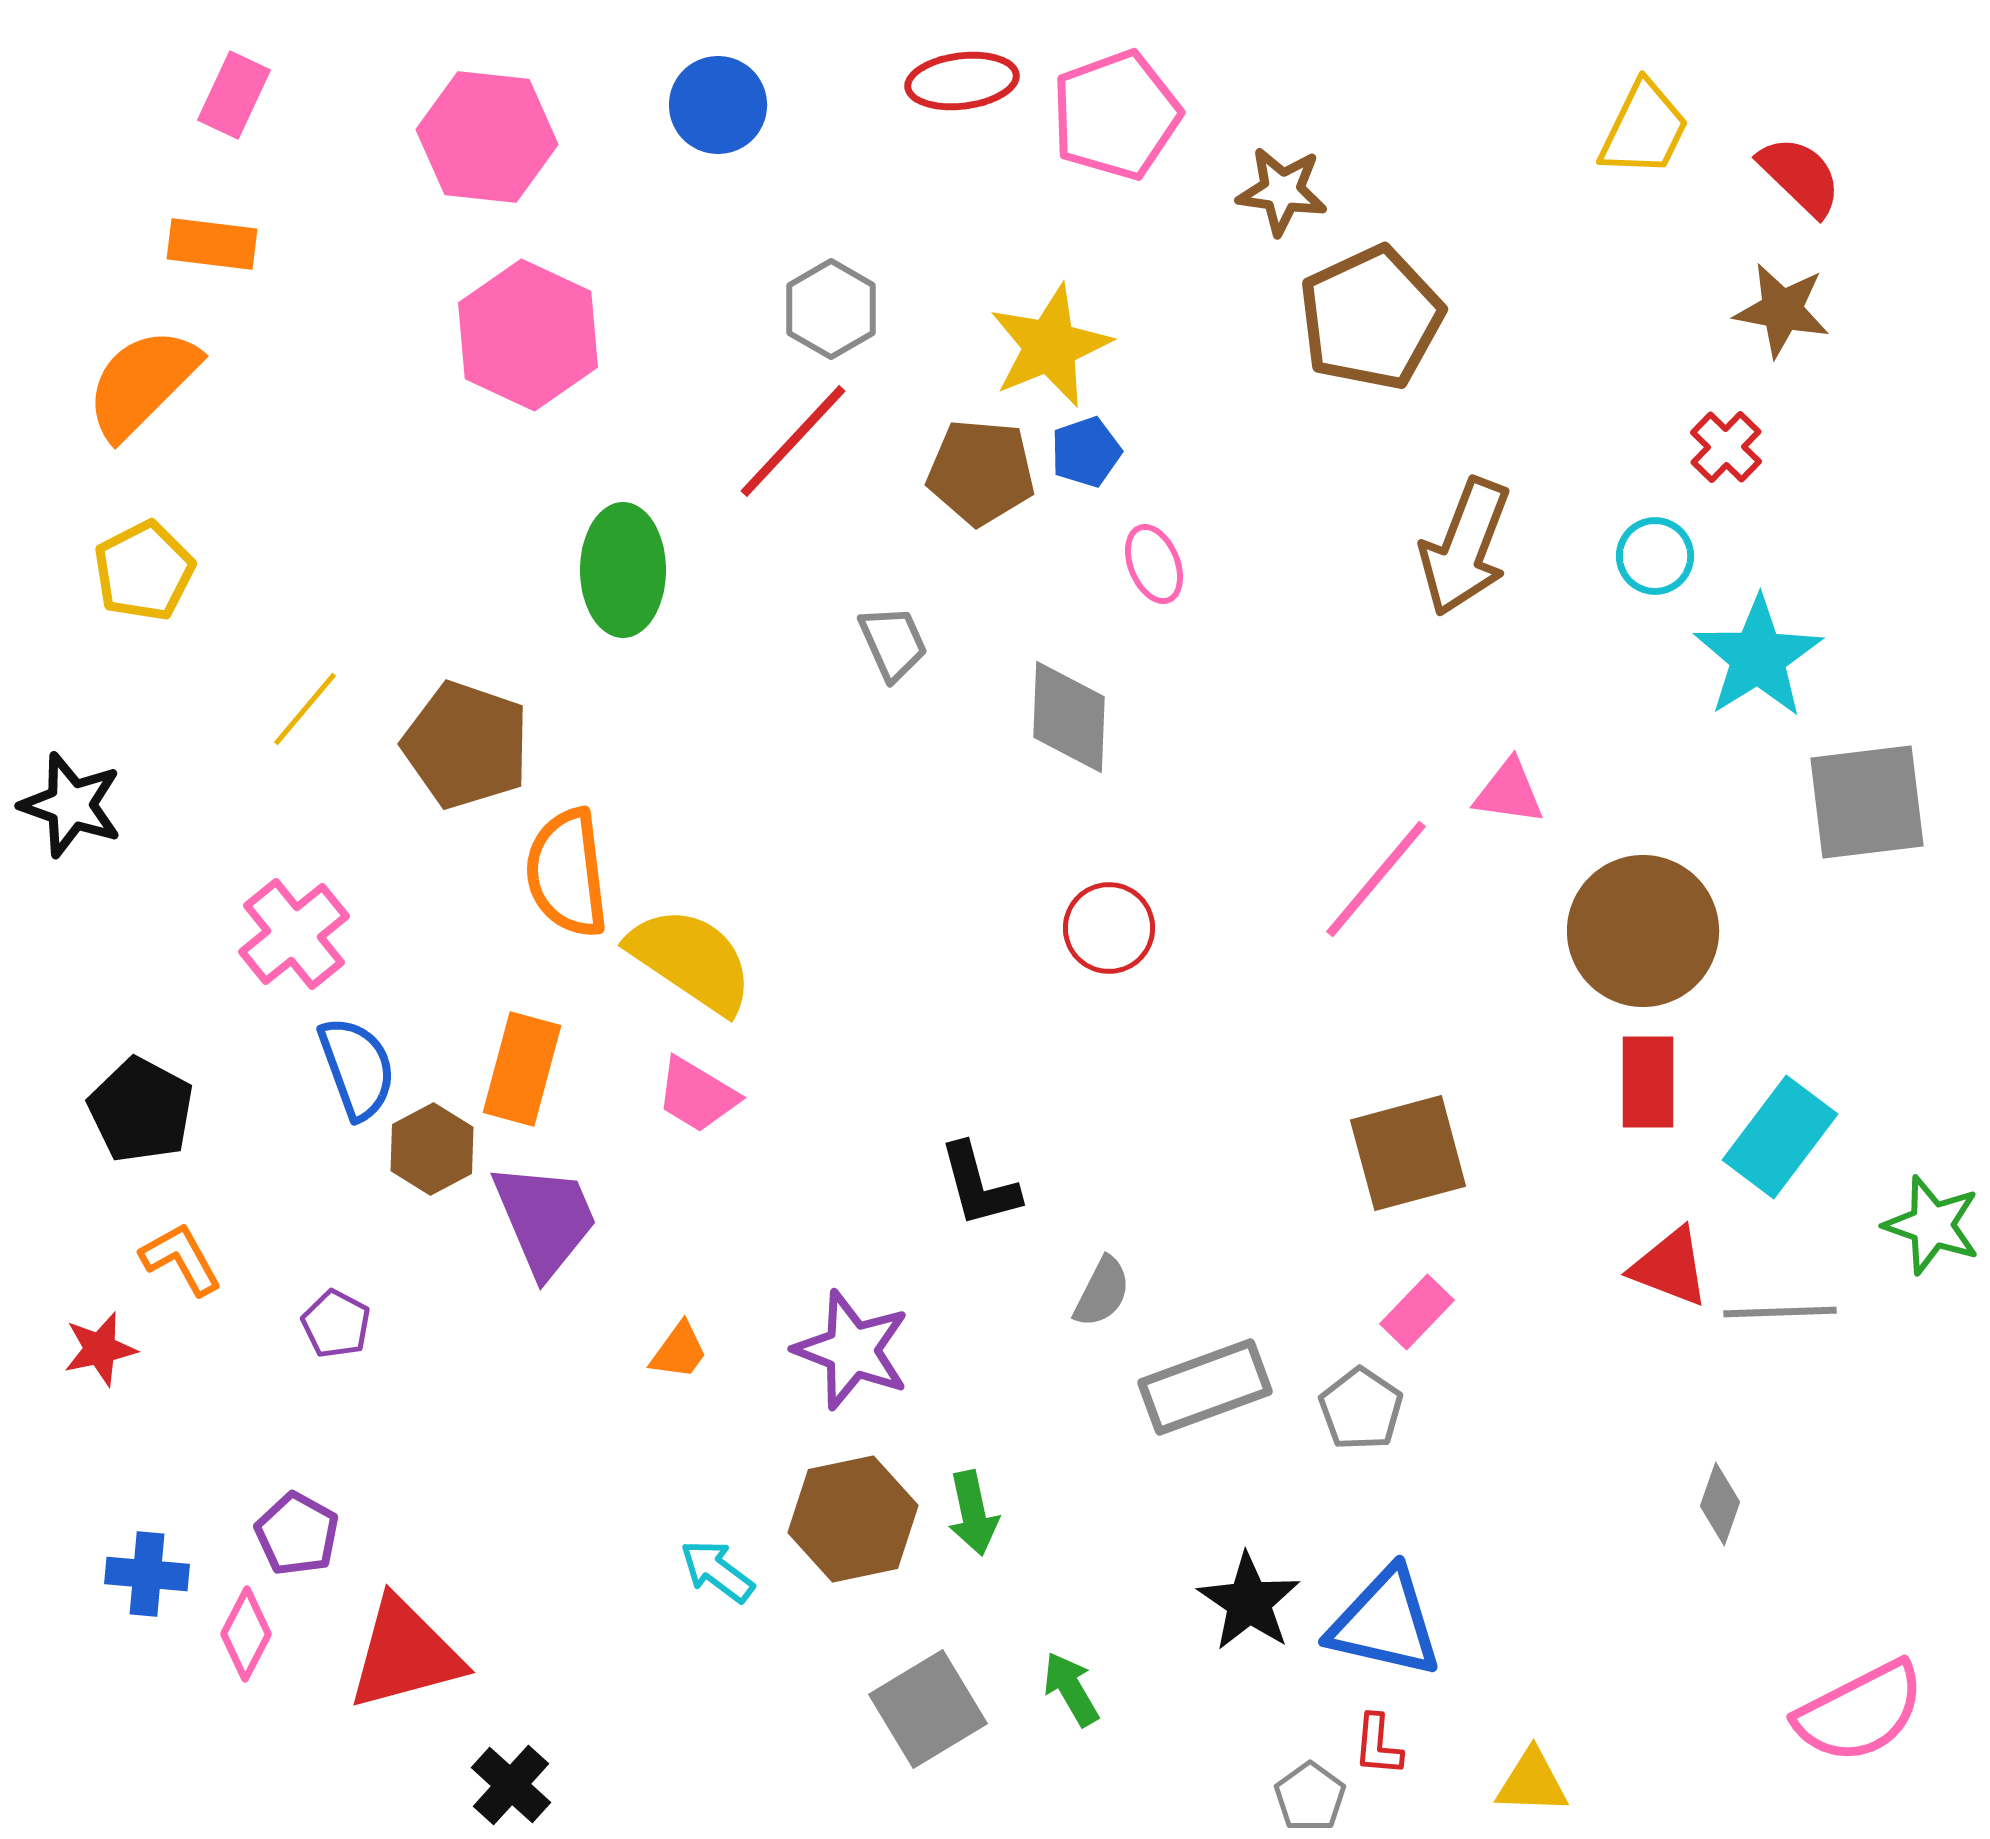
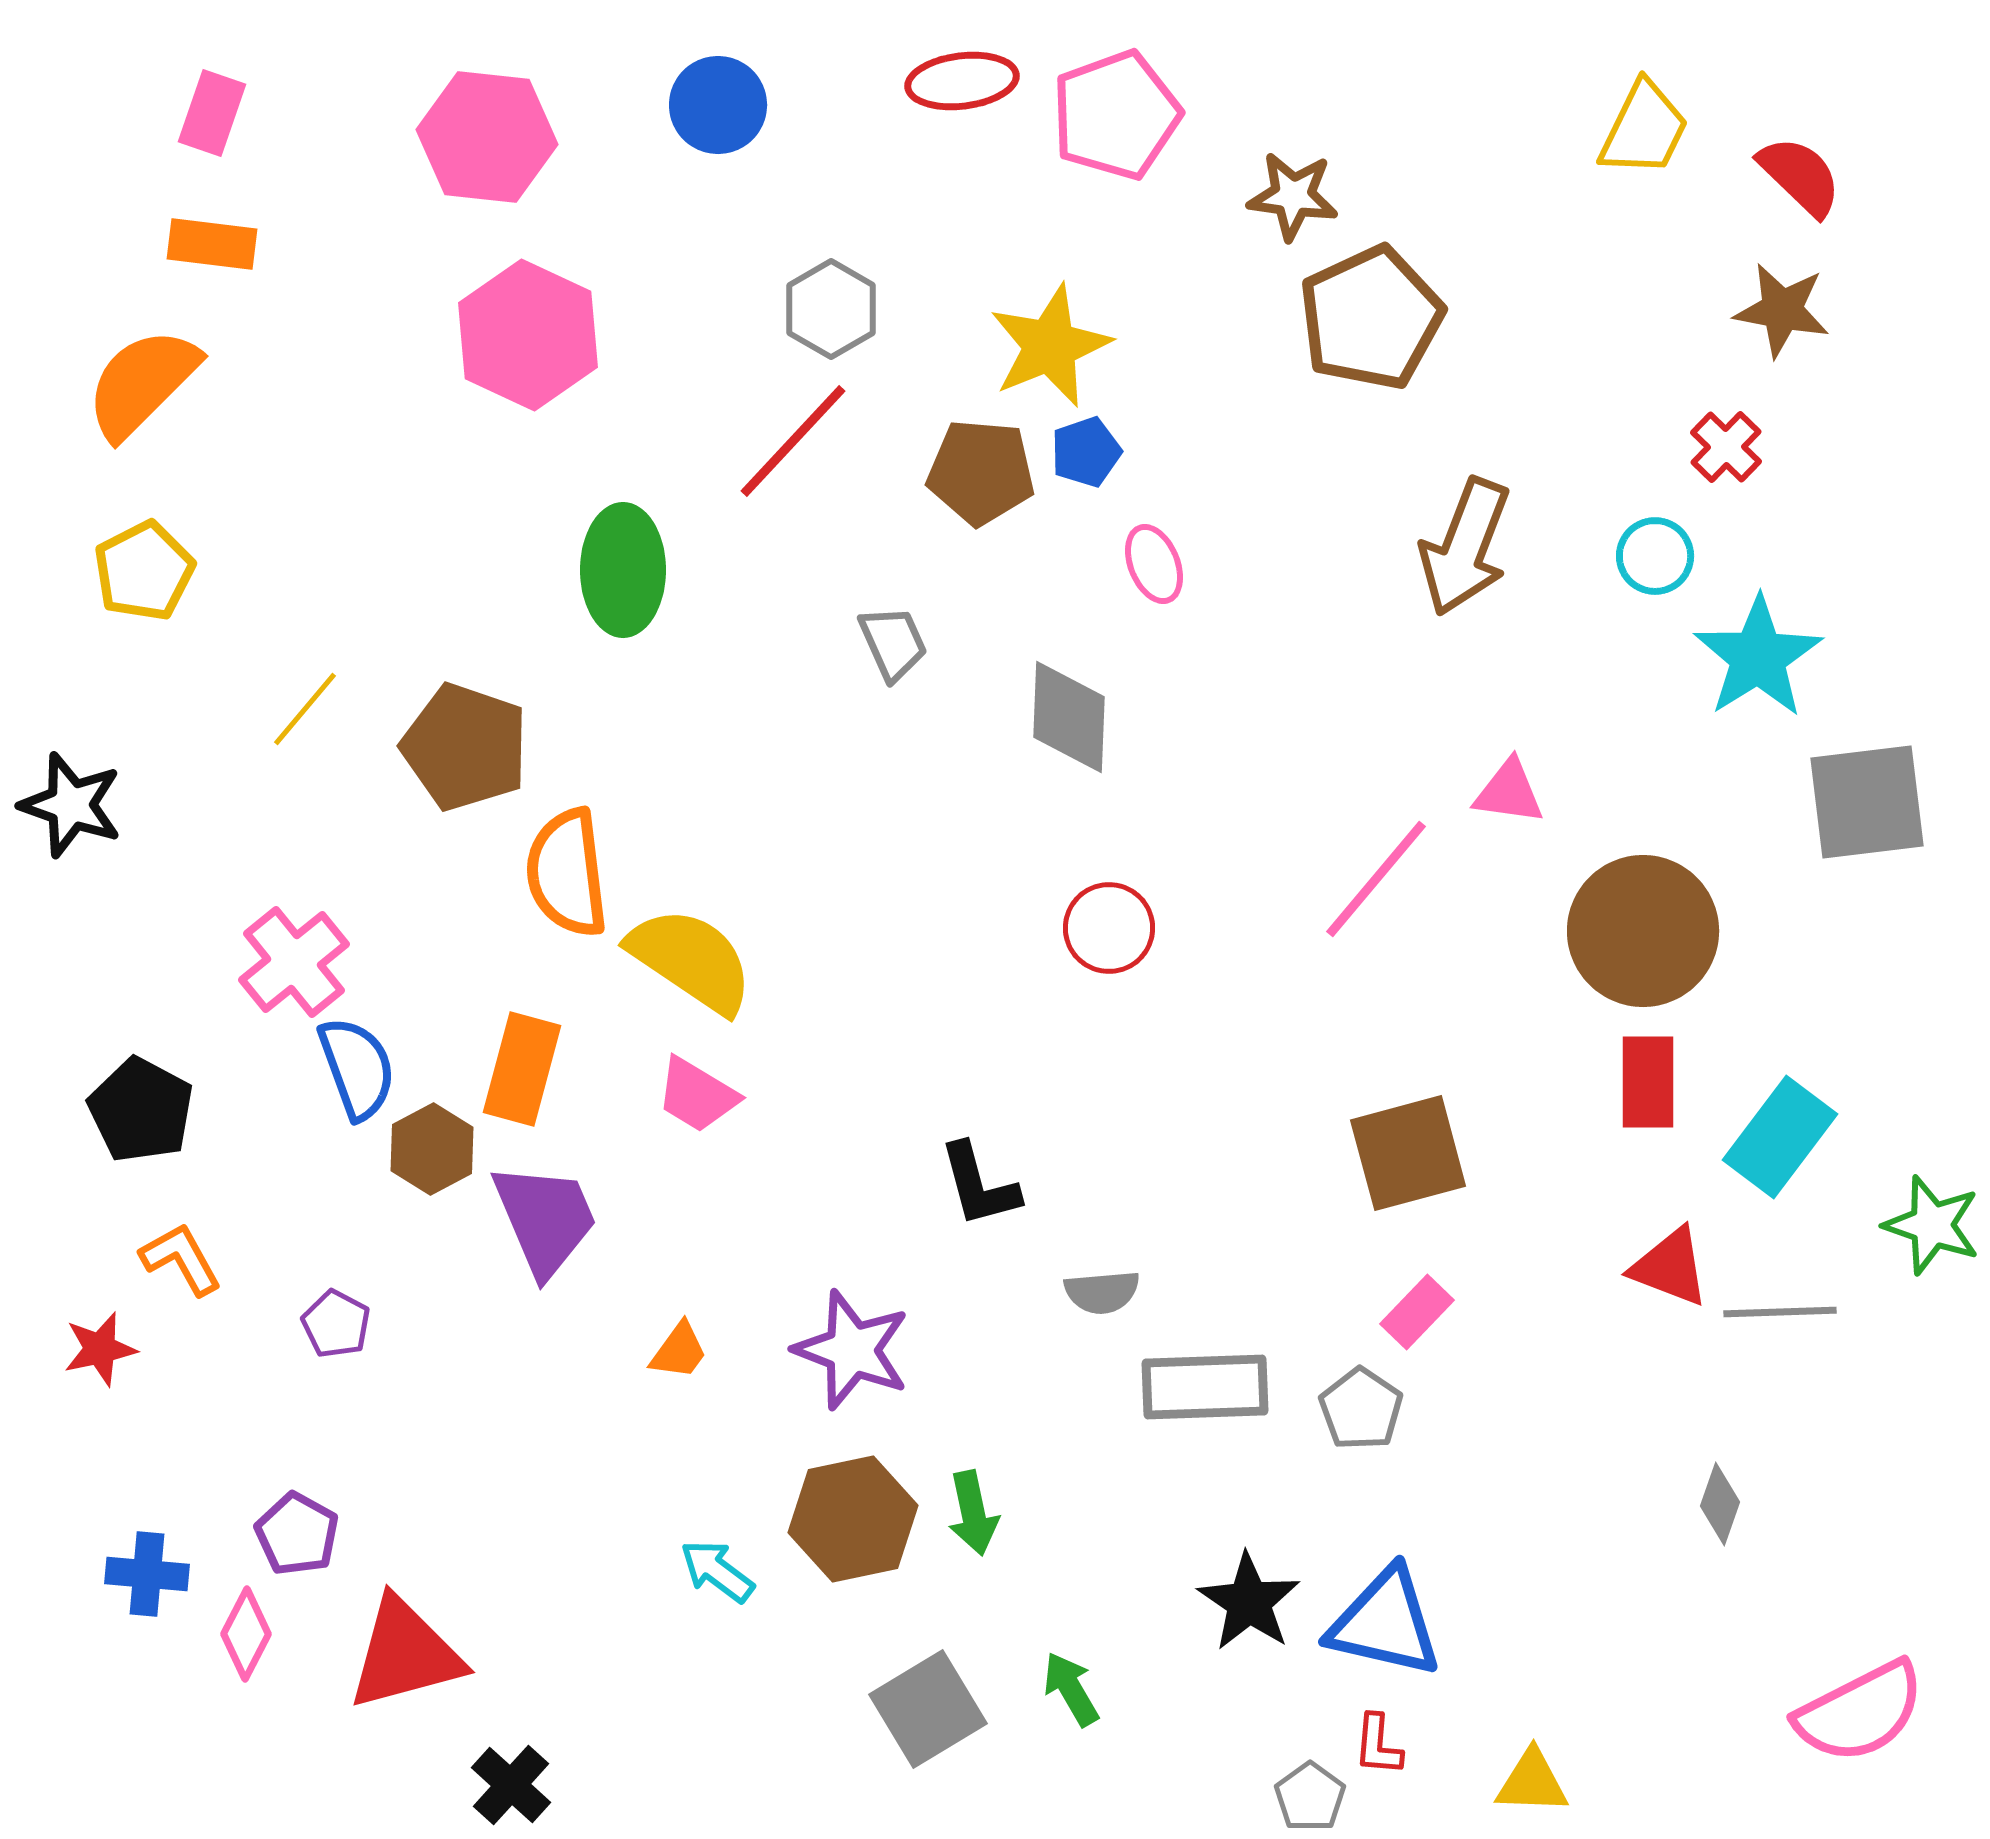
pink rectangle at (234, 95): moved 22 px left, 18 px down; rotated 6 degrees counterclockwise
brown star at (1282, 191): moved 11 px right, 5 px down
brown pentagon at (466, 745): moved 1 px left, 2 px down
pink cross at (294, 934): moved 28 px down
gray semicircle at (1102, 1292): rotated 58 degrees clockwise
gray rectangle at (1205, 1387): rotated 18 degrees clockwise
